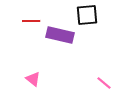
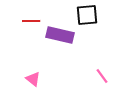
pink line: moved 2 px left, 7 px up; rotated 14 degrees clockwise
